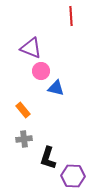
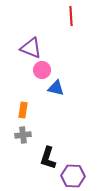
pink circle: moved 1 px right, 1 px up
orange rectangle: rotated 49 degrees clockwise
gray cross: moved 1 px left, 4 px up
